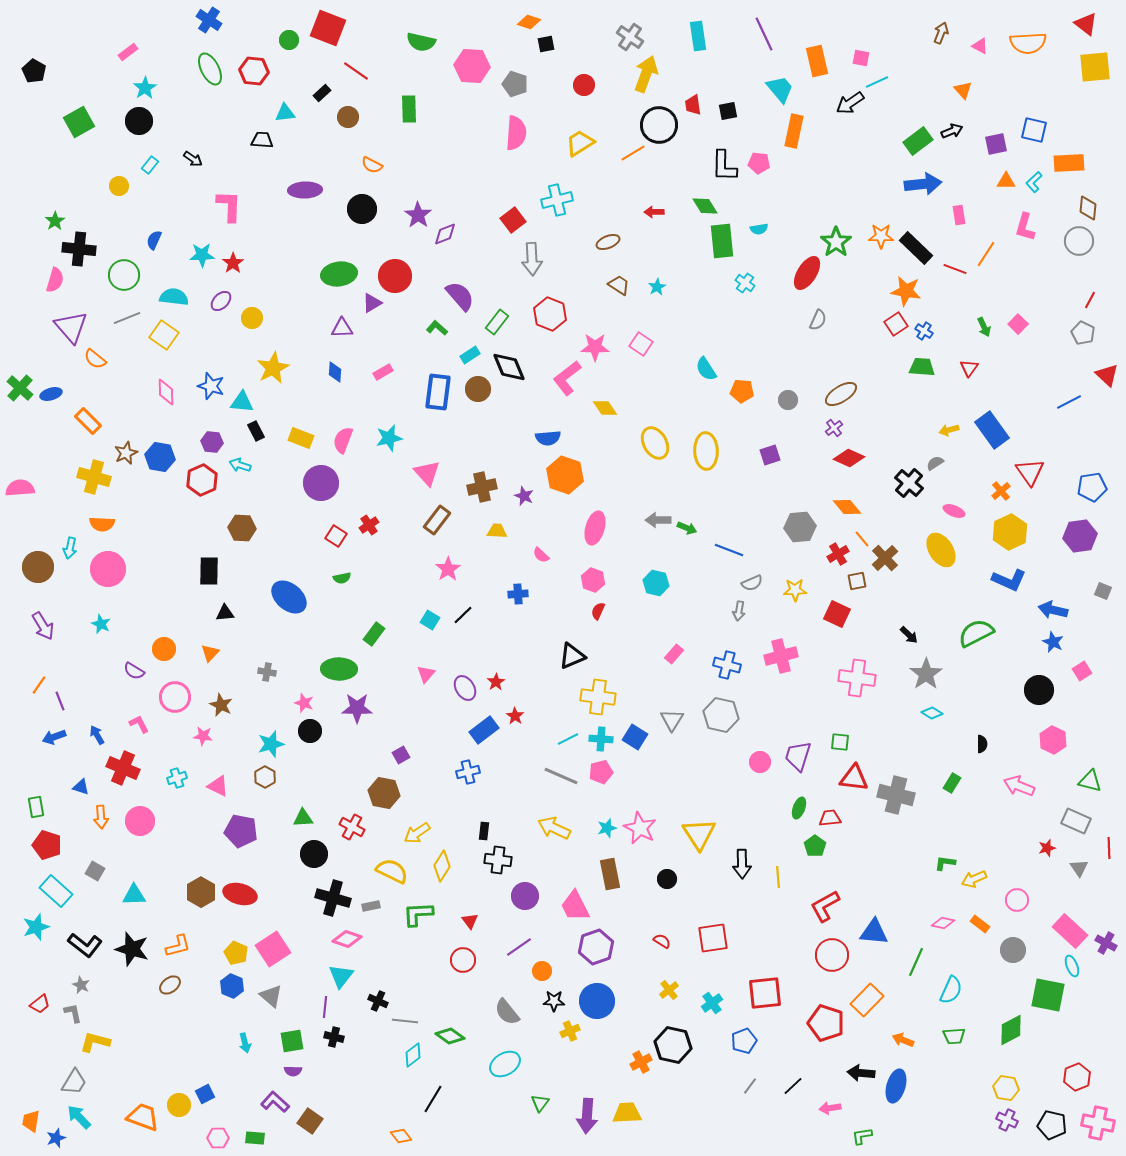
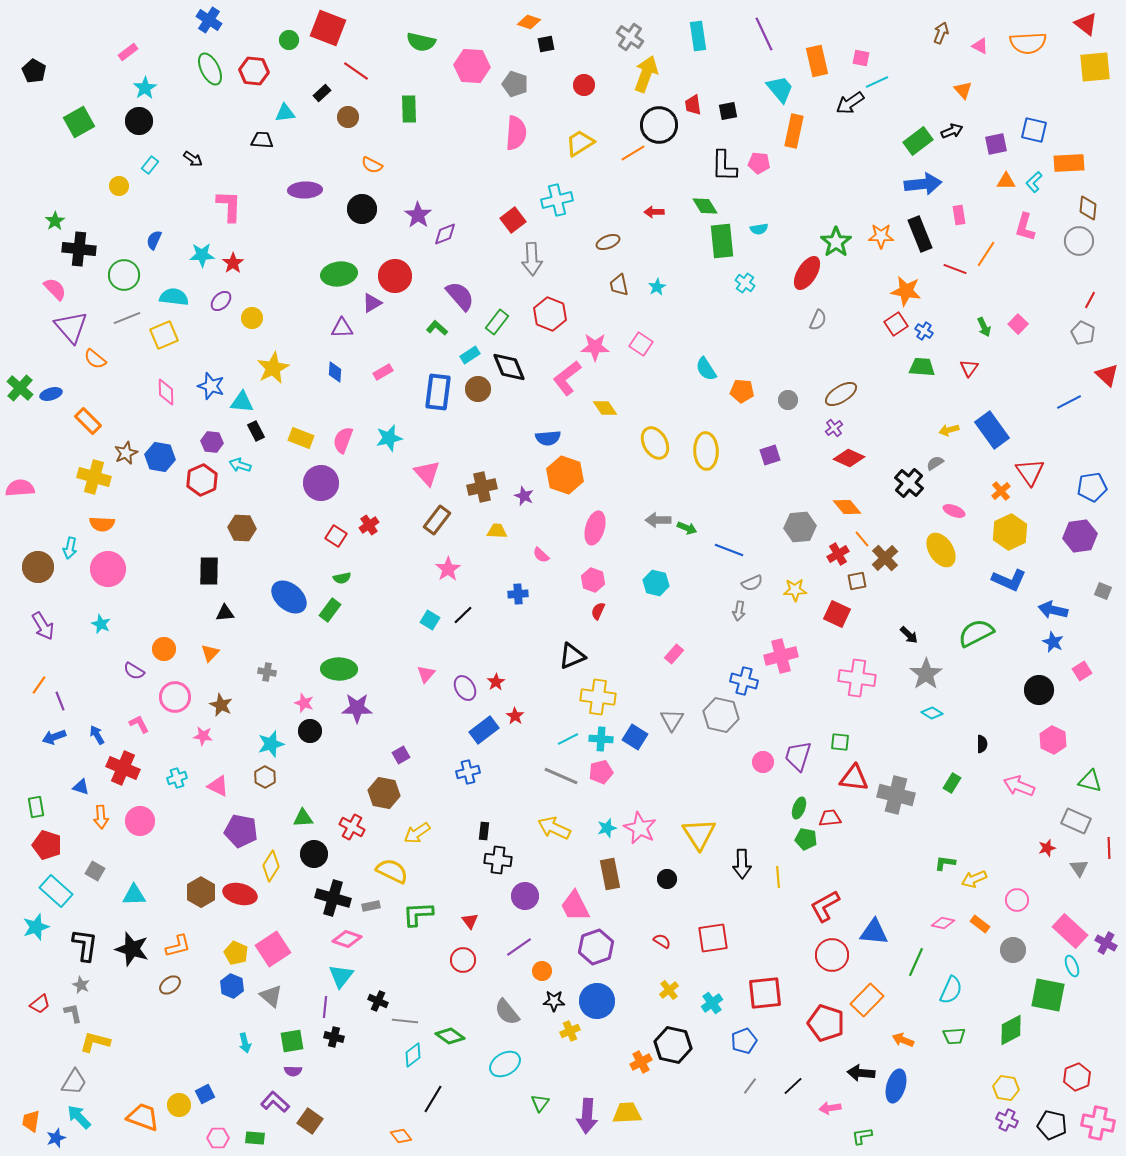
black rectangle at (916, 248): moved 4 px right, 14 px up; rotated 24 degrees clockwise
pink semicircle at (55, 280): moved 9 px down; rotated 60 degrees counterclockwise
brown trapezoid at (619, 285): rotated 135 degrees counterclockwise
yellow square at (164, 335): rotated 32 degrees clockwise
green rectangle at (374, 634): moved 44 px left, 24 px up
blue cross at (727, 665): moved 17 px right, 16 px down
pink circle at (760, 762): moved 3 px right
green pentagon at (815, 846): moved 9 px left, 7 px up; rotated 25 degrees counterclockwise
yellow diamond at (442, 866): moved 171 px left
black L-shape at (85, 945): rotated 120 degrees counterclockwise
